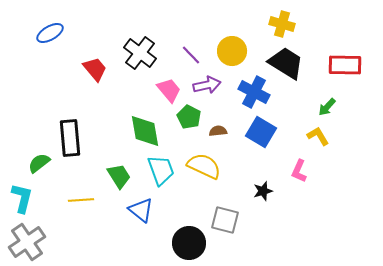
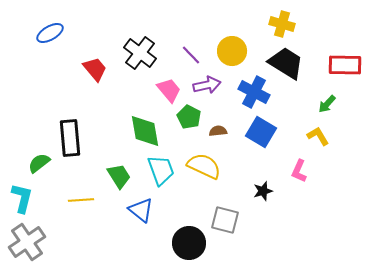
green arrow: moved 3 px up
